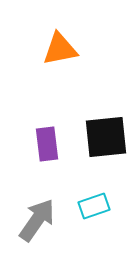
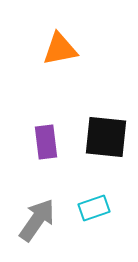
black square: rotated 12 degrees clockwise
purple rectangle: moved 1 px left, 2 px up
cyan rectangle: moved 2 px down
